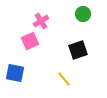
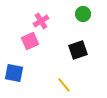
blue square: moved 1 px left
yellow line: moved 6 px down
